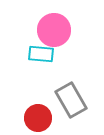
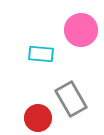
pink circle: moved 27 px right
gray rectangle: moved 1 px up
